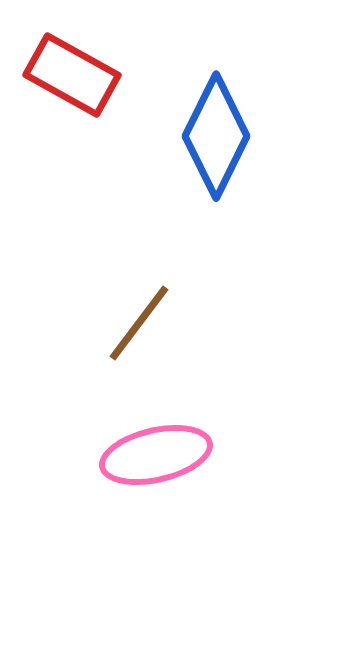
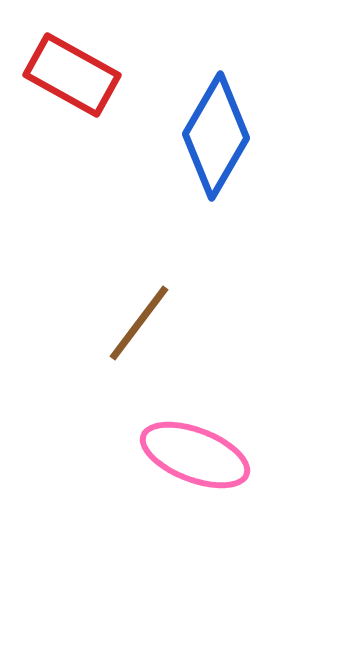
blue diamond: rotated 4 degrees clockwise
pink ellipse: moved 39 px right; rotated 34 degrees clockwise
